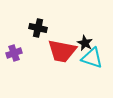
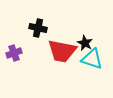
cyan triangle: moved 1 px down
